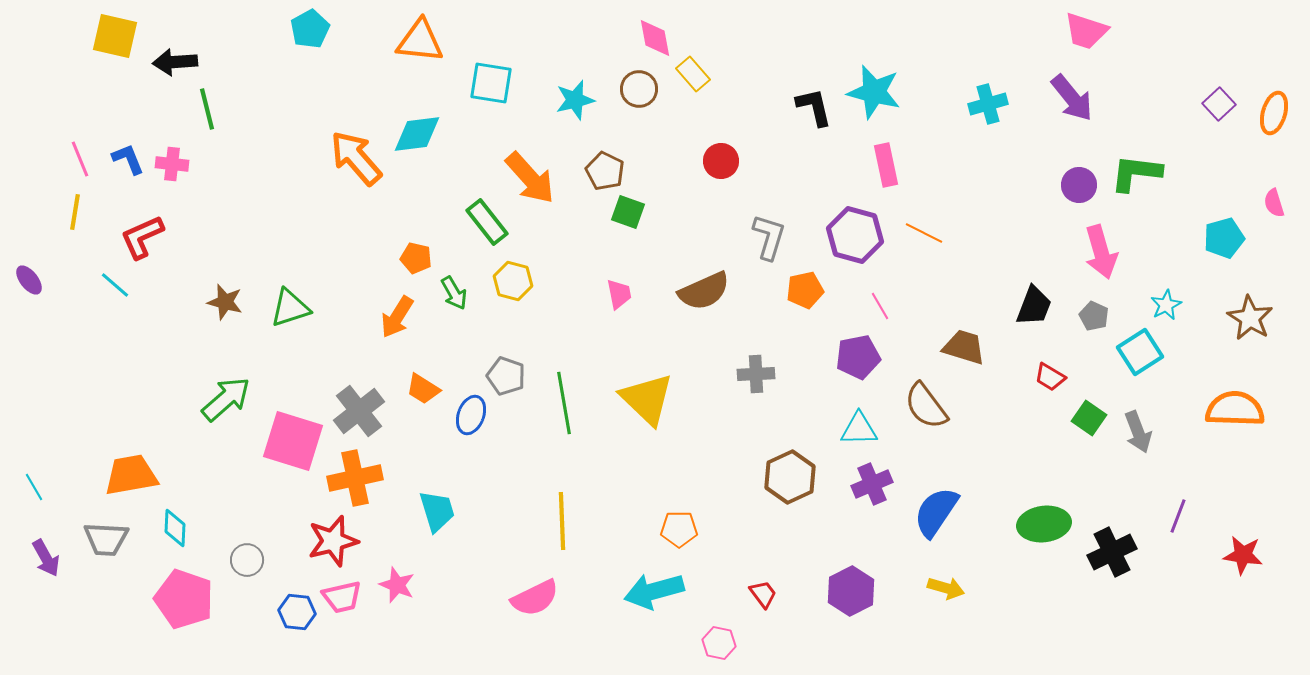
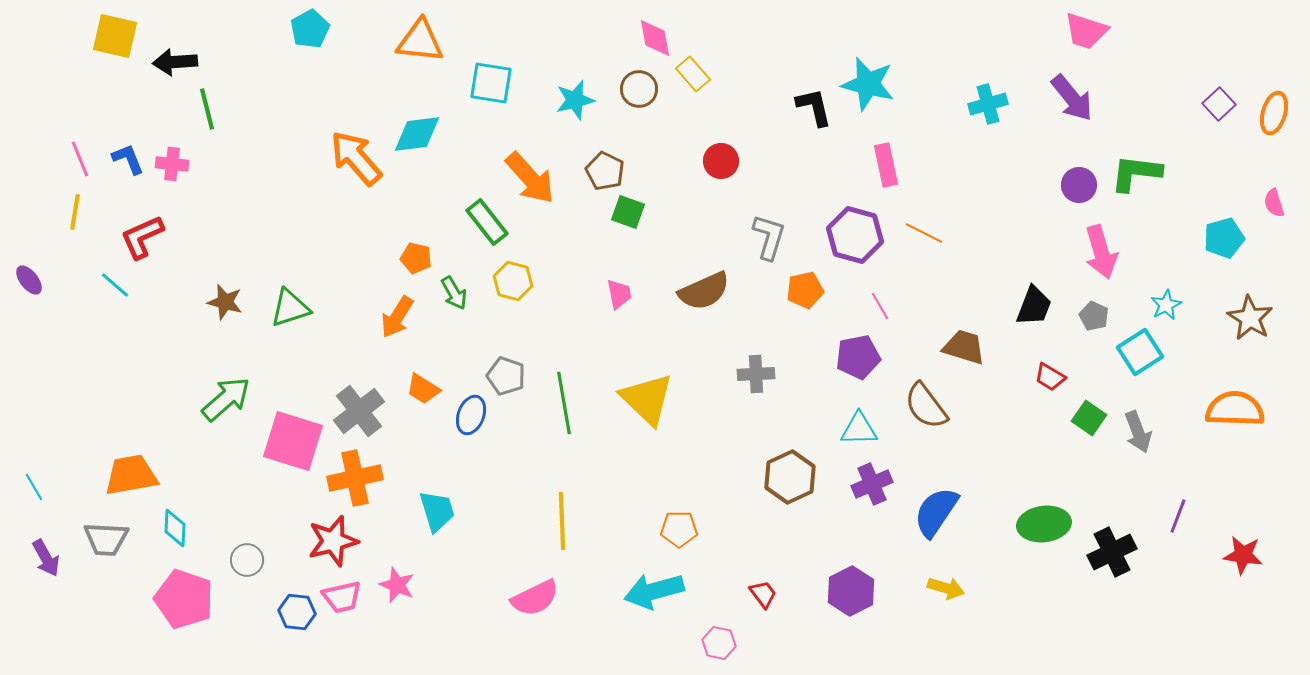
cyan star at (874, 92): moved 6 px left, 8 px up
